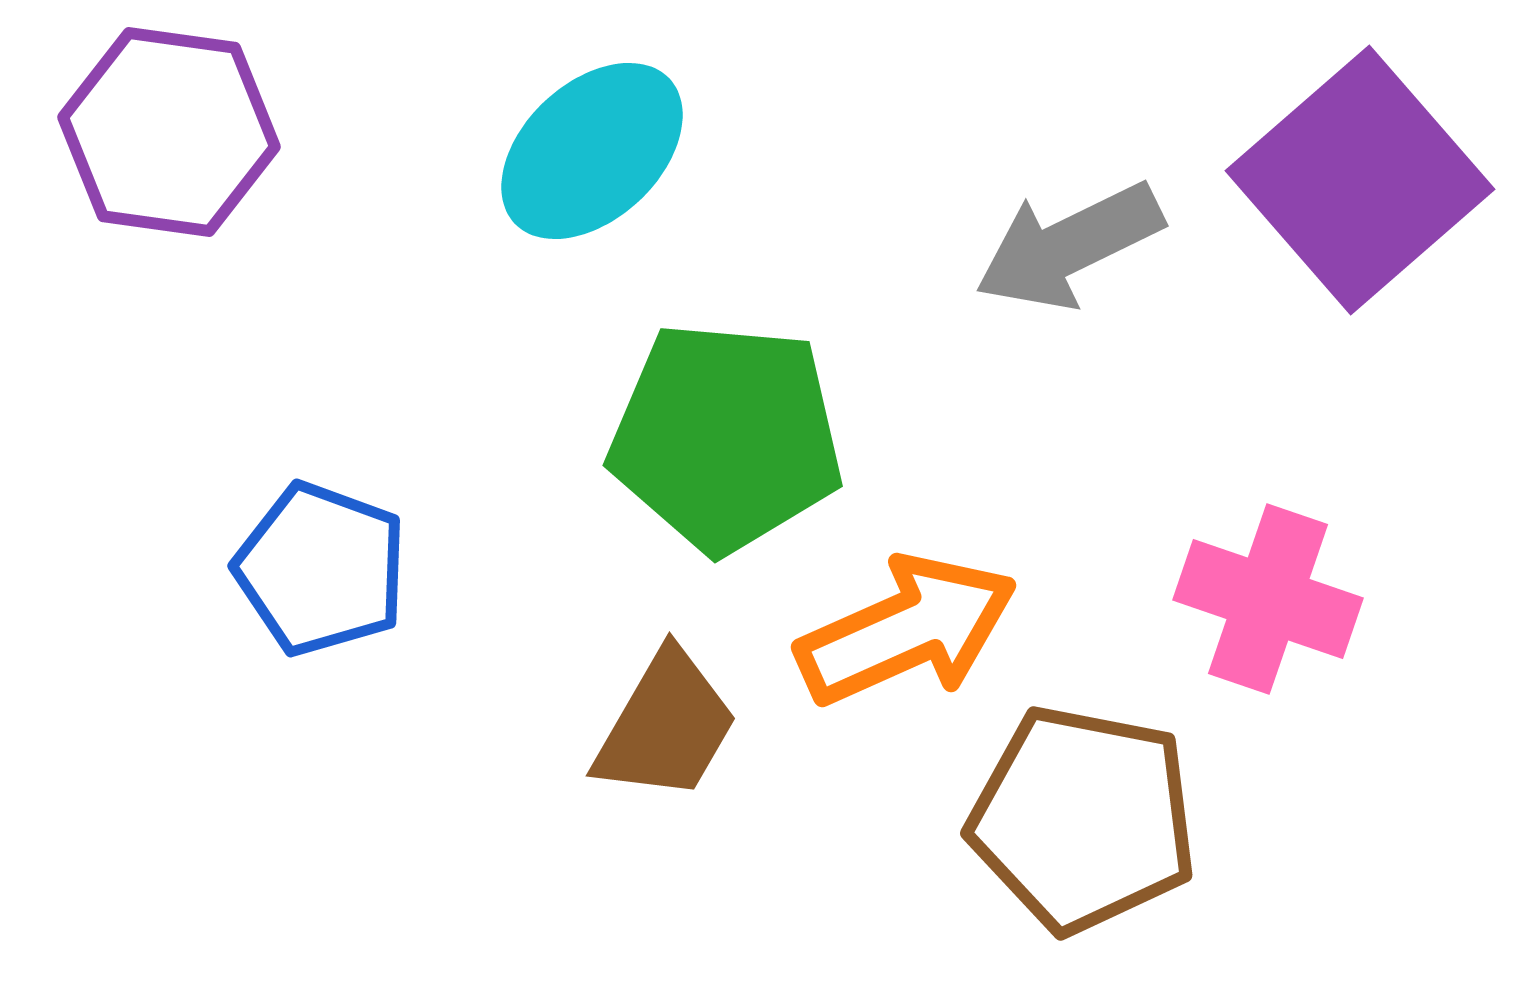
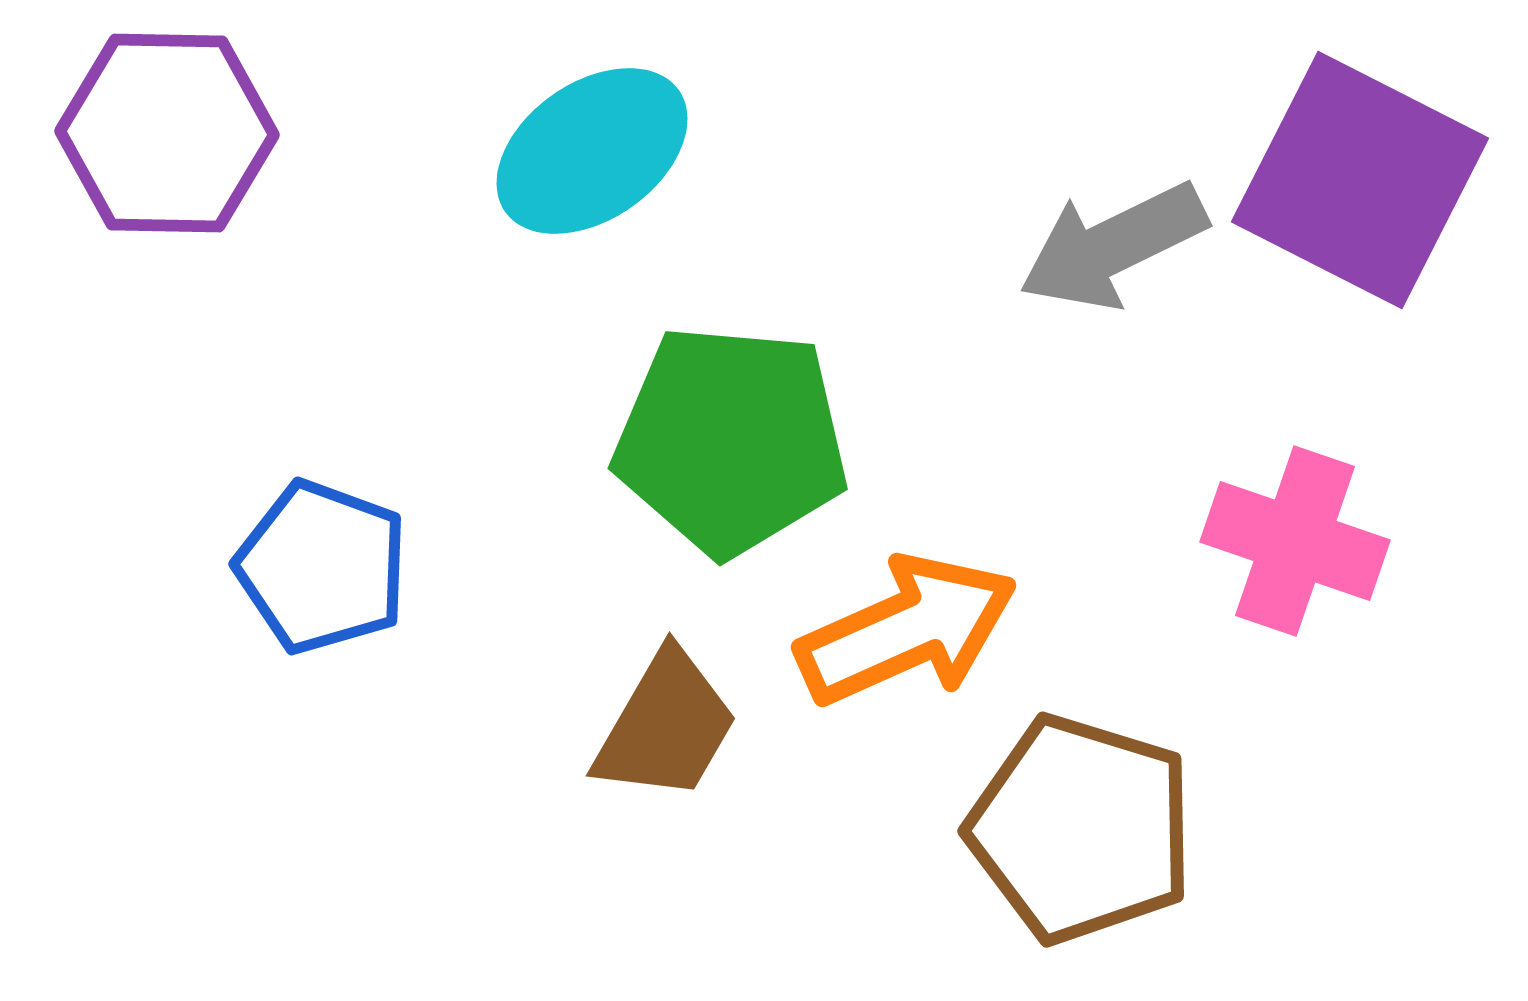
purple hexagon: moved 2 px left, 1 px down; rotated 7 degrees counterclockwise
cyan ellipse: rotated 8 degrees clockwise
purple square: rotated 22 degrees counterclockwise
gray arrow: moved 44 px right
green pentagon: moved 5 px right, 3 px down
blue pentagon: moved 1 px right, 2 px up
pink cross: moved 27 px right, 58 px up
brown pentagon: moved 2 px left, 10 px down; rotated 6 degrees clockwise
